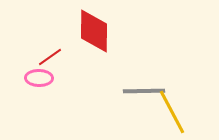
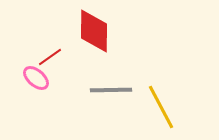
pink ellipse: moved 3 px left; rotated 40 degrees clockwise
gray line: moved 33 px left, 1 px up
yellow line: moved 11 px left, 5 px up
